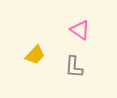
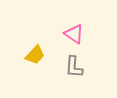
pink triangle: moved 6 px left, 4 px down
